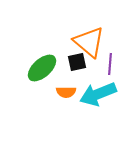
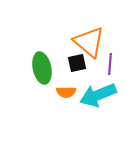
black square: moved 1 px down
green ellipse: rotated 60 degrees counterclockwise
cyan arrow: moved 1 px down
